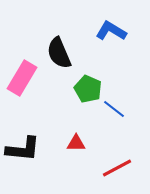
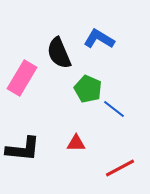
blue L-shape: moved 12 px left, 8 px down
red line: moved 3 px right
